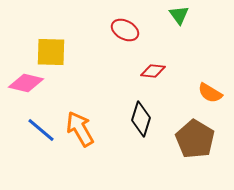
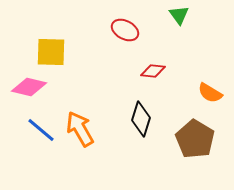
pink diamond: moved 3 px right, 4 px down
